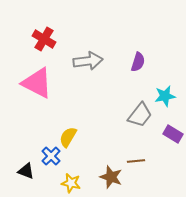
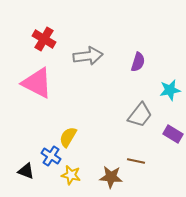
gray arrow: moved 5 px up
cyan star: moved 5 px right, 6 px up
blue cross: rotated 12 degrees counterclockwise
brown line: rotated 18 degrees clockwise
brown star: rotated 15 degrees counterclockwise
yellow star: moved 8 px up
